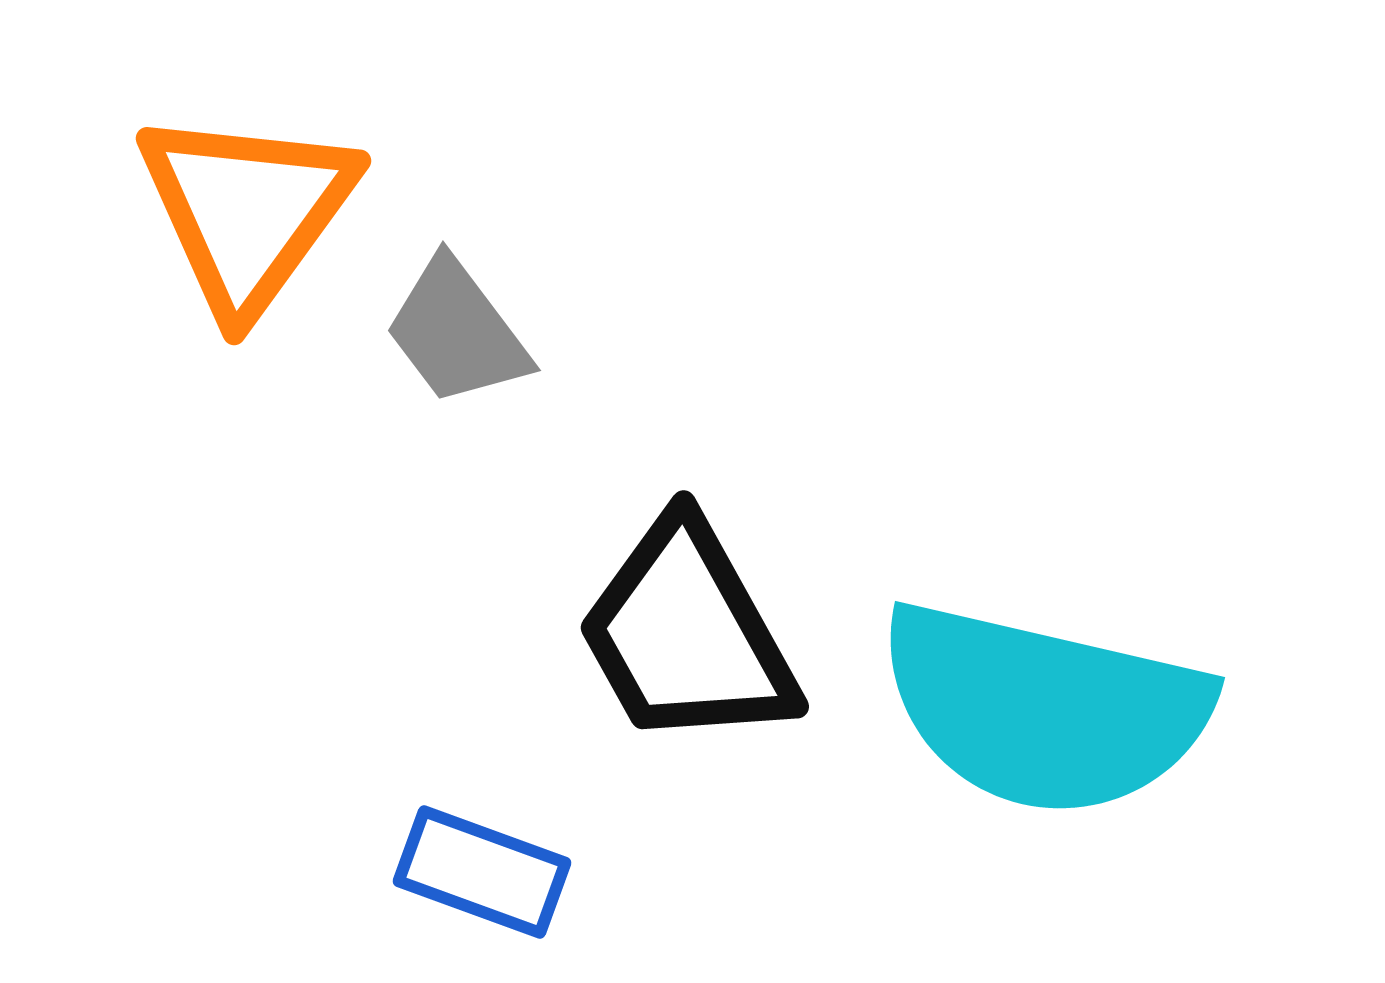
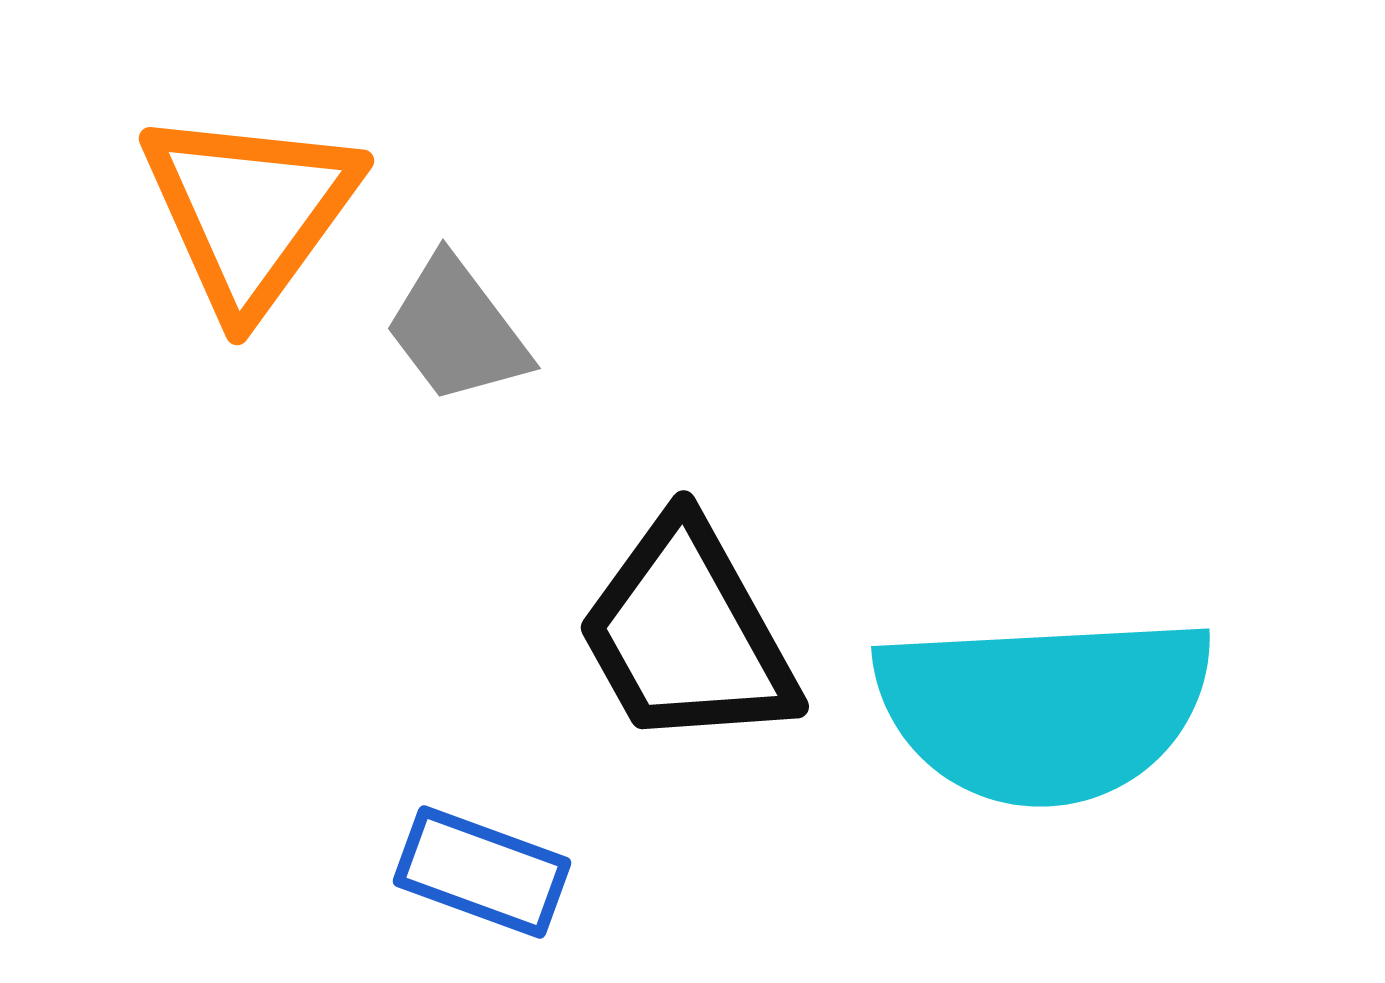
orange triangle: moved 3 px right
gray trapezoid: moved 2 px up
cyan semicircle: rotated 16 degrees counterclockwise
